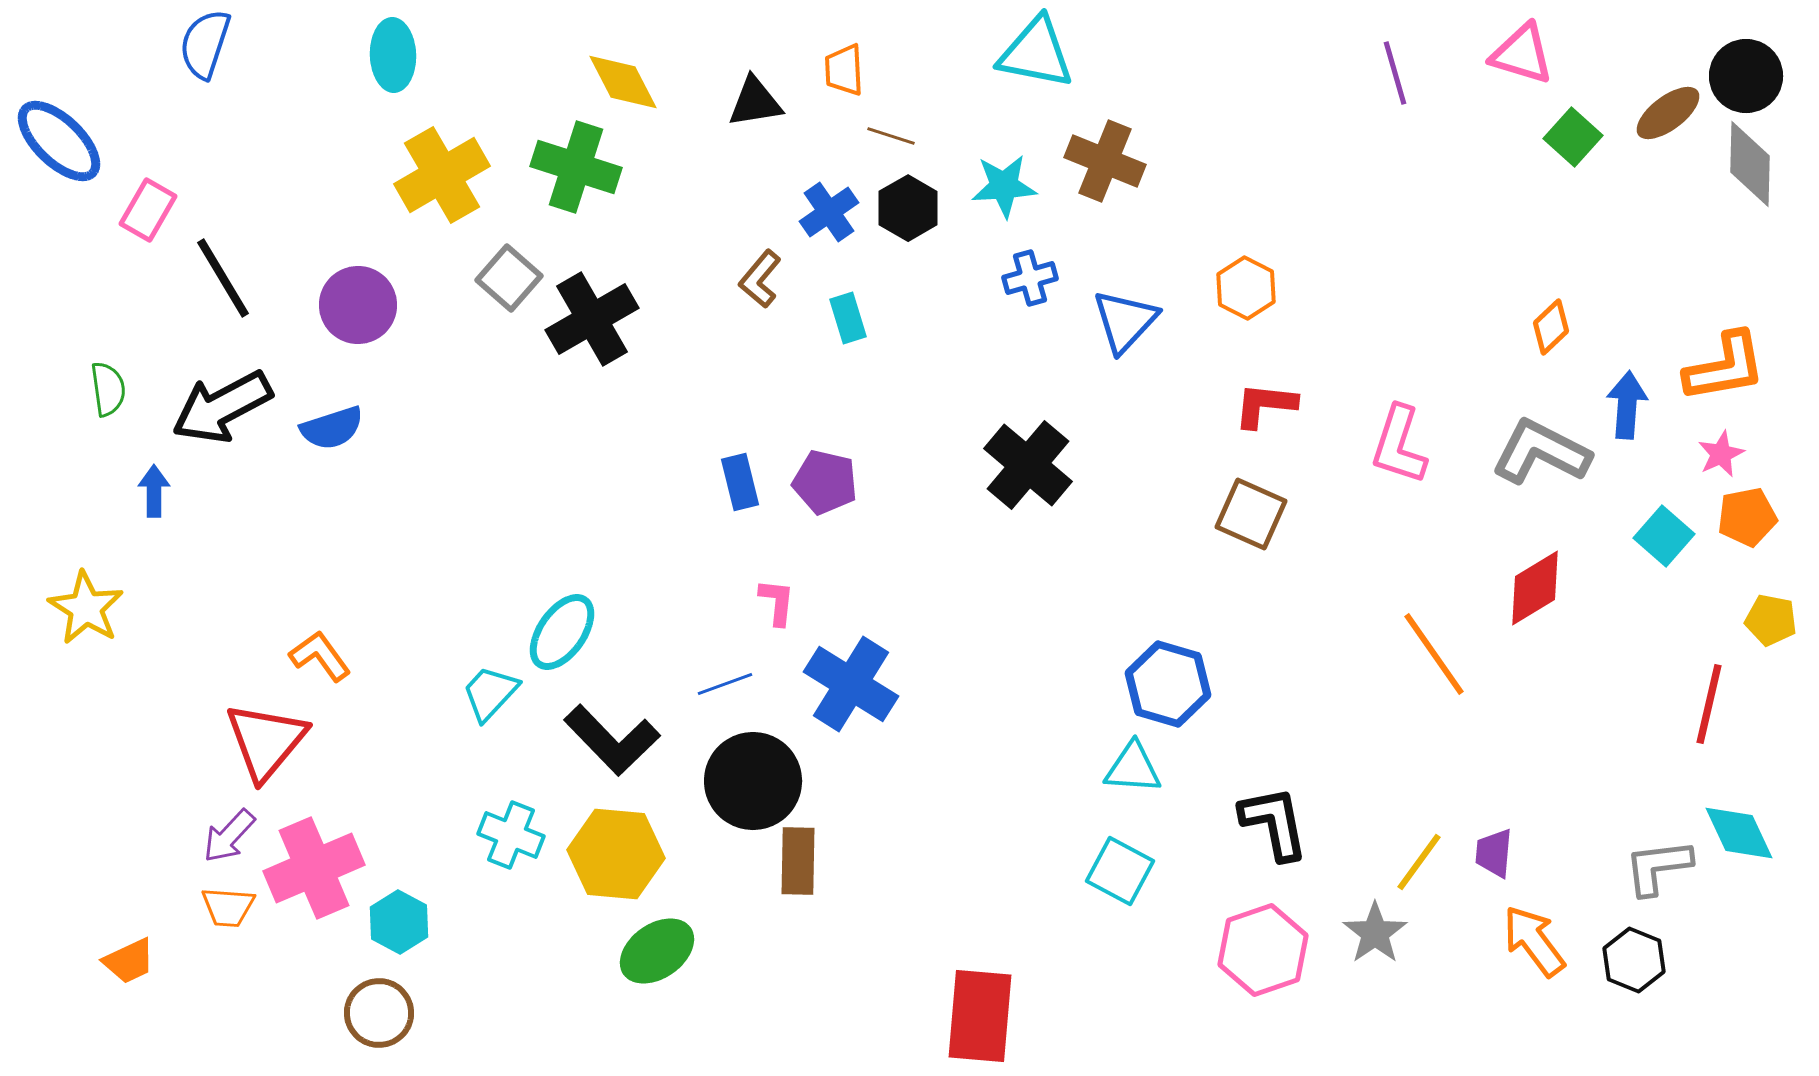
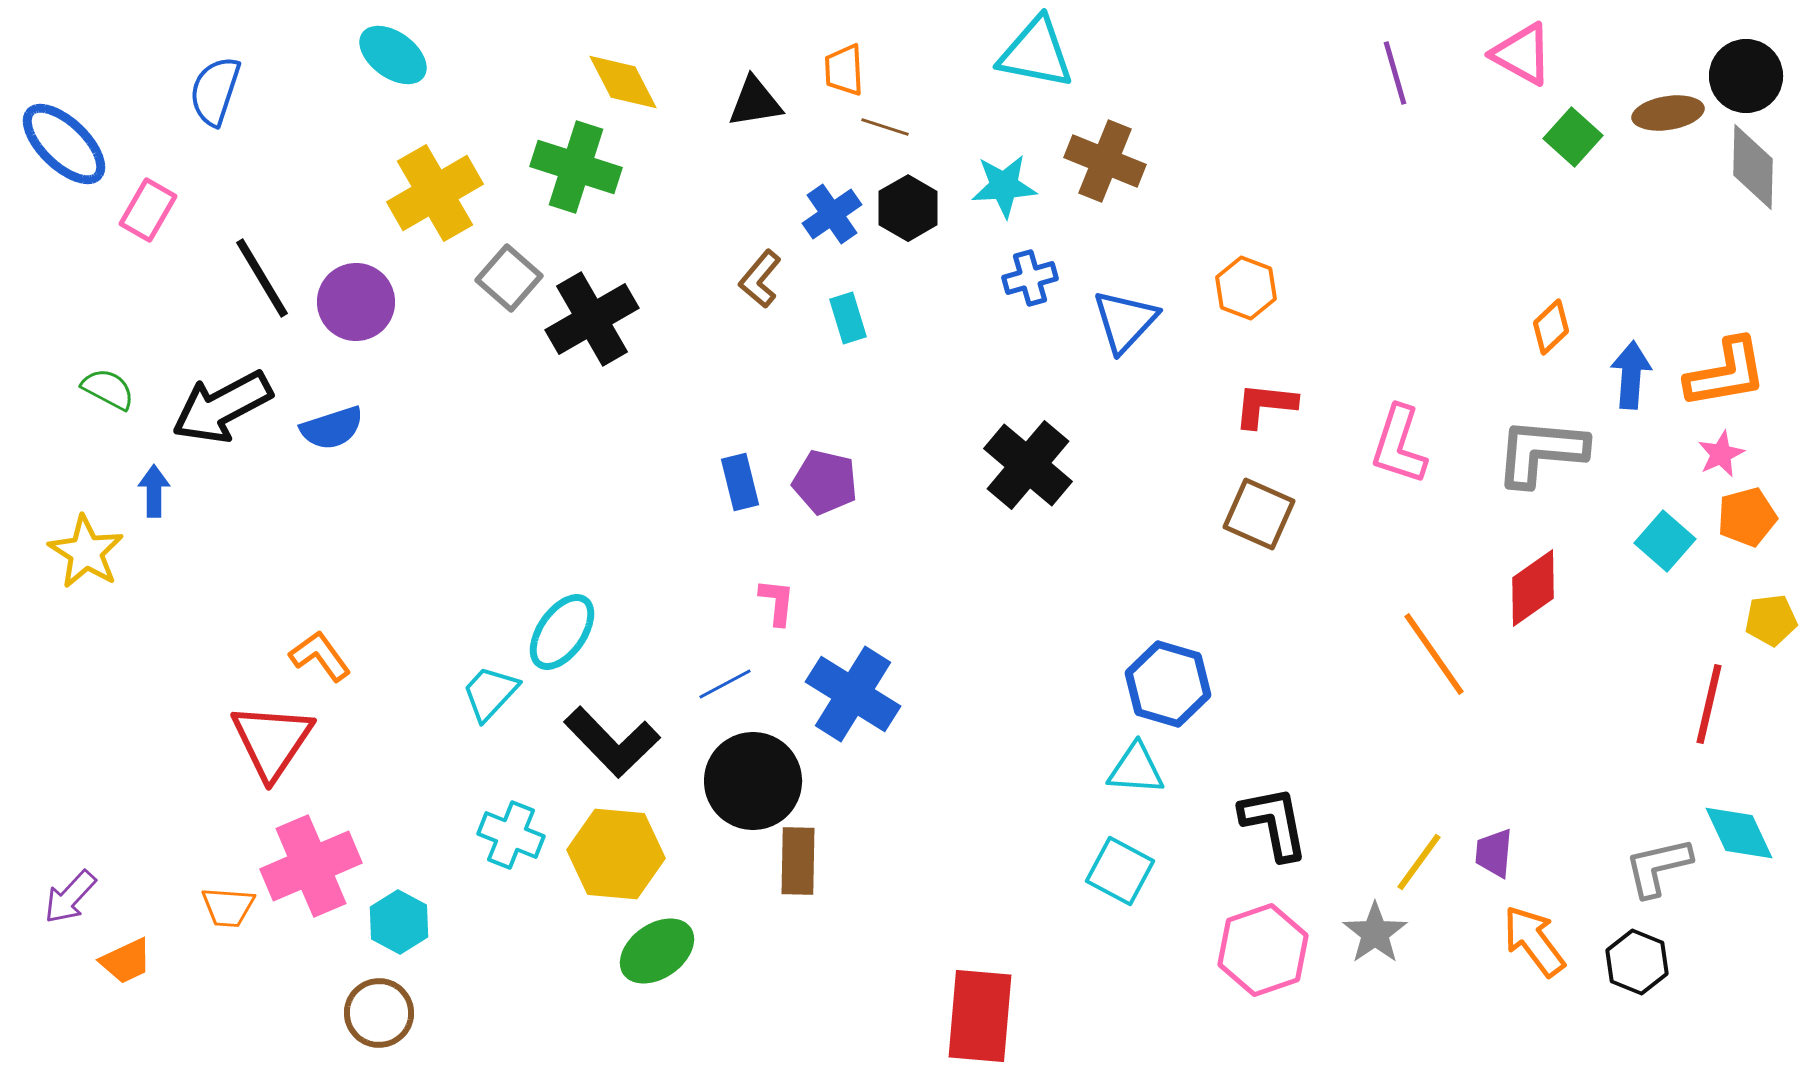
blue semicircle at (205, 44): moved 10 px right, 47 px down
pink triangle at (1522, 54): rotated 12 degrees clockwise
cyan ellipse at (393, 55): rotated 52 degrees counterclockwise
brown ellipse at (1668, 113): rotated 28 degrees clockwise
brown line at (891, 136): moved 6 px left, 9 px up
blue ellipse at (59, 141): moved 5 px right, 3 px down
gray diamond at (1750, 164): moved 3 px right, 3 px down
yellow cross at (442, 175): moved 7 px left, 18 px down
blue cross at (829, 212): moved 3 px right, 2 px down
black line at (223, 278): moved 39 px right
orange hexagon at (1246, 288): rotated 6 degrees counterclockwise
purple circle at (358, 305): moved 2 px left, 3 px up
orange L-shape at (1725, 367): moved 1 px right, 6 px down
green semicircle at (108, 389): rotated 54 degrees counterclockwise
blue arrow at (1627, 405): moved 4 px right, 30 px up
gray L-shape at (1541, 452): rotated 22 degrees counterclockwise
brown square at (1251, 514): moved 8 px right
orange pentagon at (1747, 517): rotated 4 degrees counterclockwise
cyan square at (1664, 536): moved 1 px right, 5 px down
red diamond at (1535, 588): moved 2 px left; rotated 4 degrees counterclockwise
yellow star at (86, 608): moved 56 px up
yellow pentagon at (1771, 620): rotated 18 degrees counterclockwise
blue line at (725, 684): rotated 8 degrees counterclockwise
blue cross at (851, 684): moved 2 px right, 10 px down
black L-shape at (612, 740): moved 2 px down
red triangle at (266, 741): moved 6 px right; rotated 6 degrees counterclockwise
cyan triangle at (1133, 768): moved 3 px right, 1 px down
purple arrow at (229, 836): moved 159 px left, 61 px down
gray L-shape at (1658, 867): rotated 6 degrees counterclockwise
pink cross at (314, 868): moved 3 px left, 2 px up
black hexagon at (1634, 960): moved 3 px right, 2 px down
orange trapezoid at (129, 961): moved 3 px left
